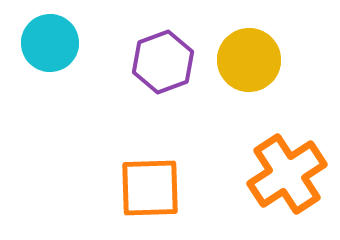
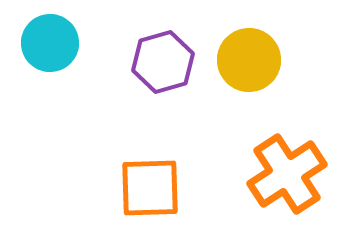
purple hexagon: rotated 4 degrees clockwise
